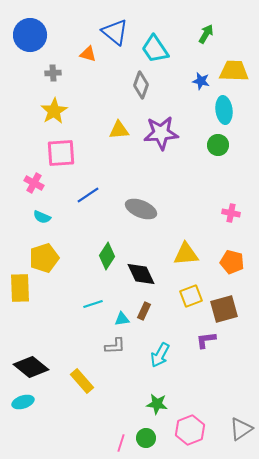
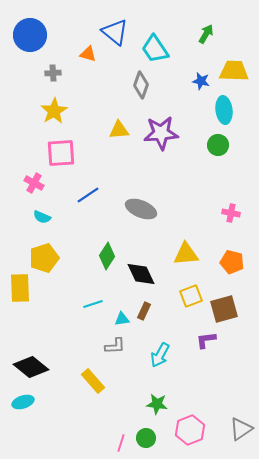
yellow rectangle at (82, 381): moved 11 px right
